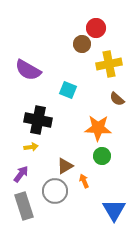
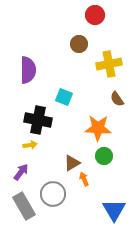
red circle: moved 1 px left, 13 px up
brown circle: moved 3 px left
purple semicircle: rotated 120 degrees counterclockwise
cyan square: moved 4 px left, 7 px down
brown semicircle: rotated 14 degrees clockwise
yellow arrow: moved 1 px left, 2 px up
green circle: moved 2 px right
brown triangle: moved 7 px right, 3 px up
purple arrow: moved 2 px up
orange arrow: moved 2 px up
gray circle: moved 2 px left, 3 px down
gray rectangle: rotated 12 degrees counterclockwise
